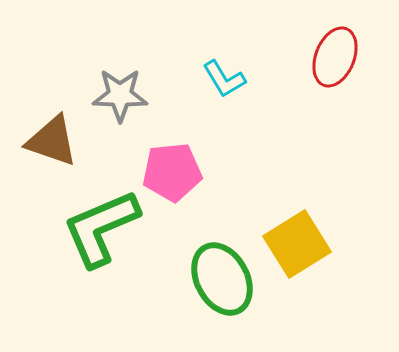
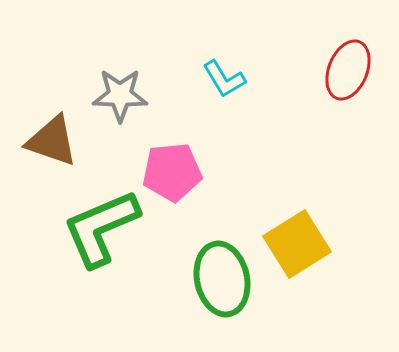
red ellipse: moved 13 px right, 13 px down
green ellipse: rotated 16 degrees clockwise
